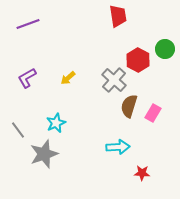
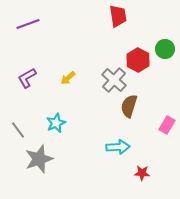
pink rectangle: moved 14 px right, 12 px down
gray star: moved 5 px left, 5 px down
